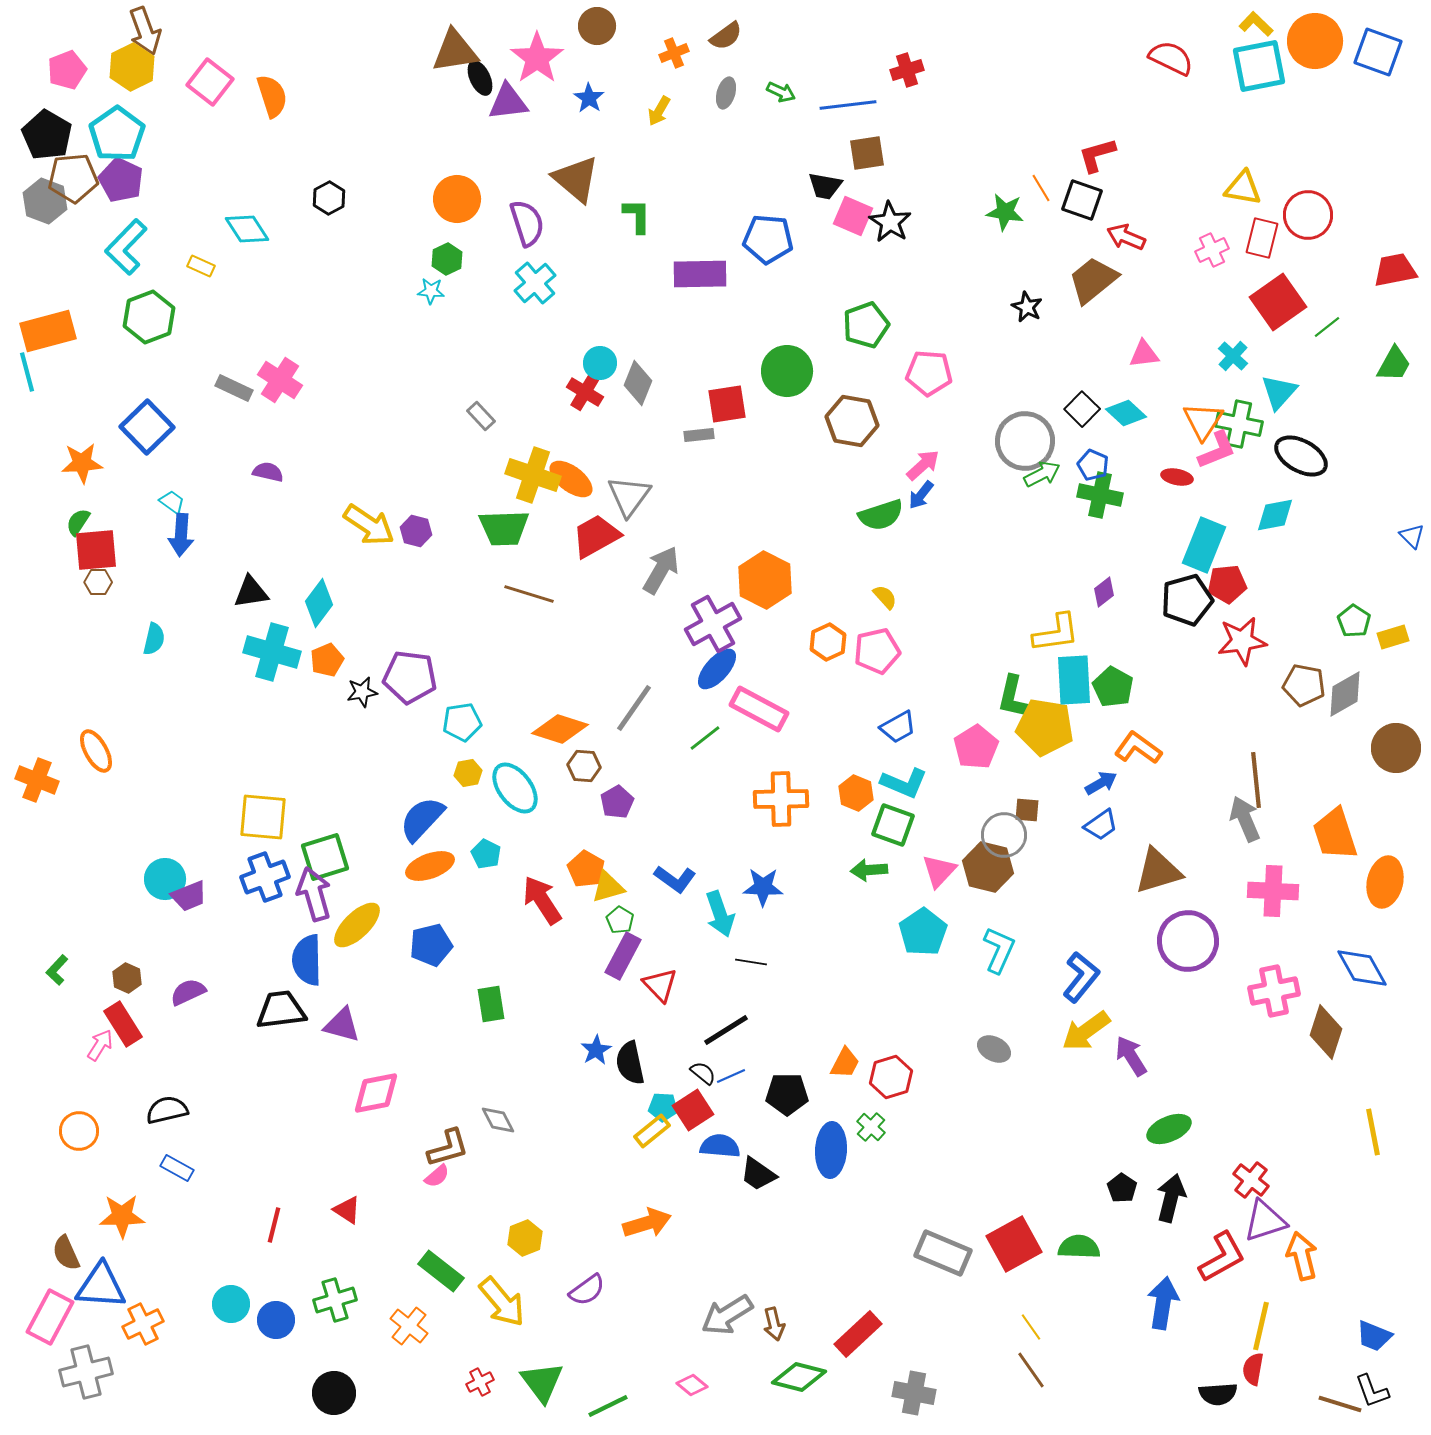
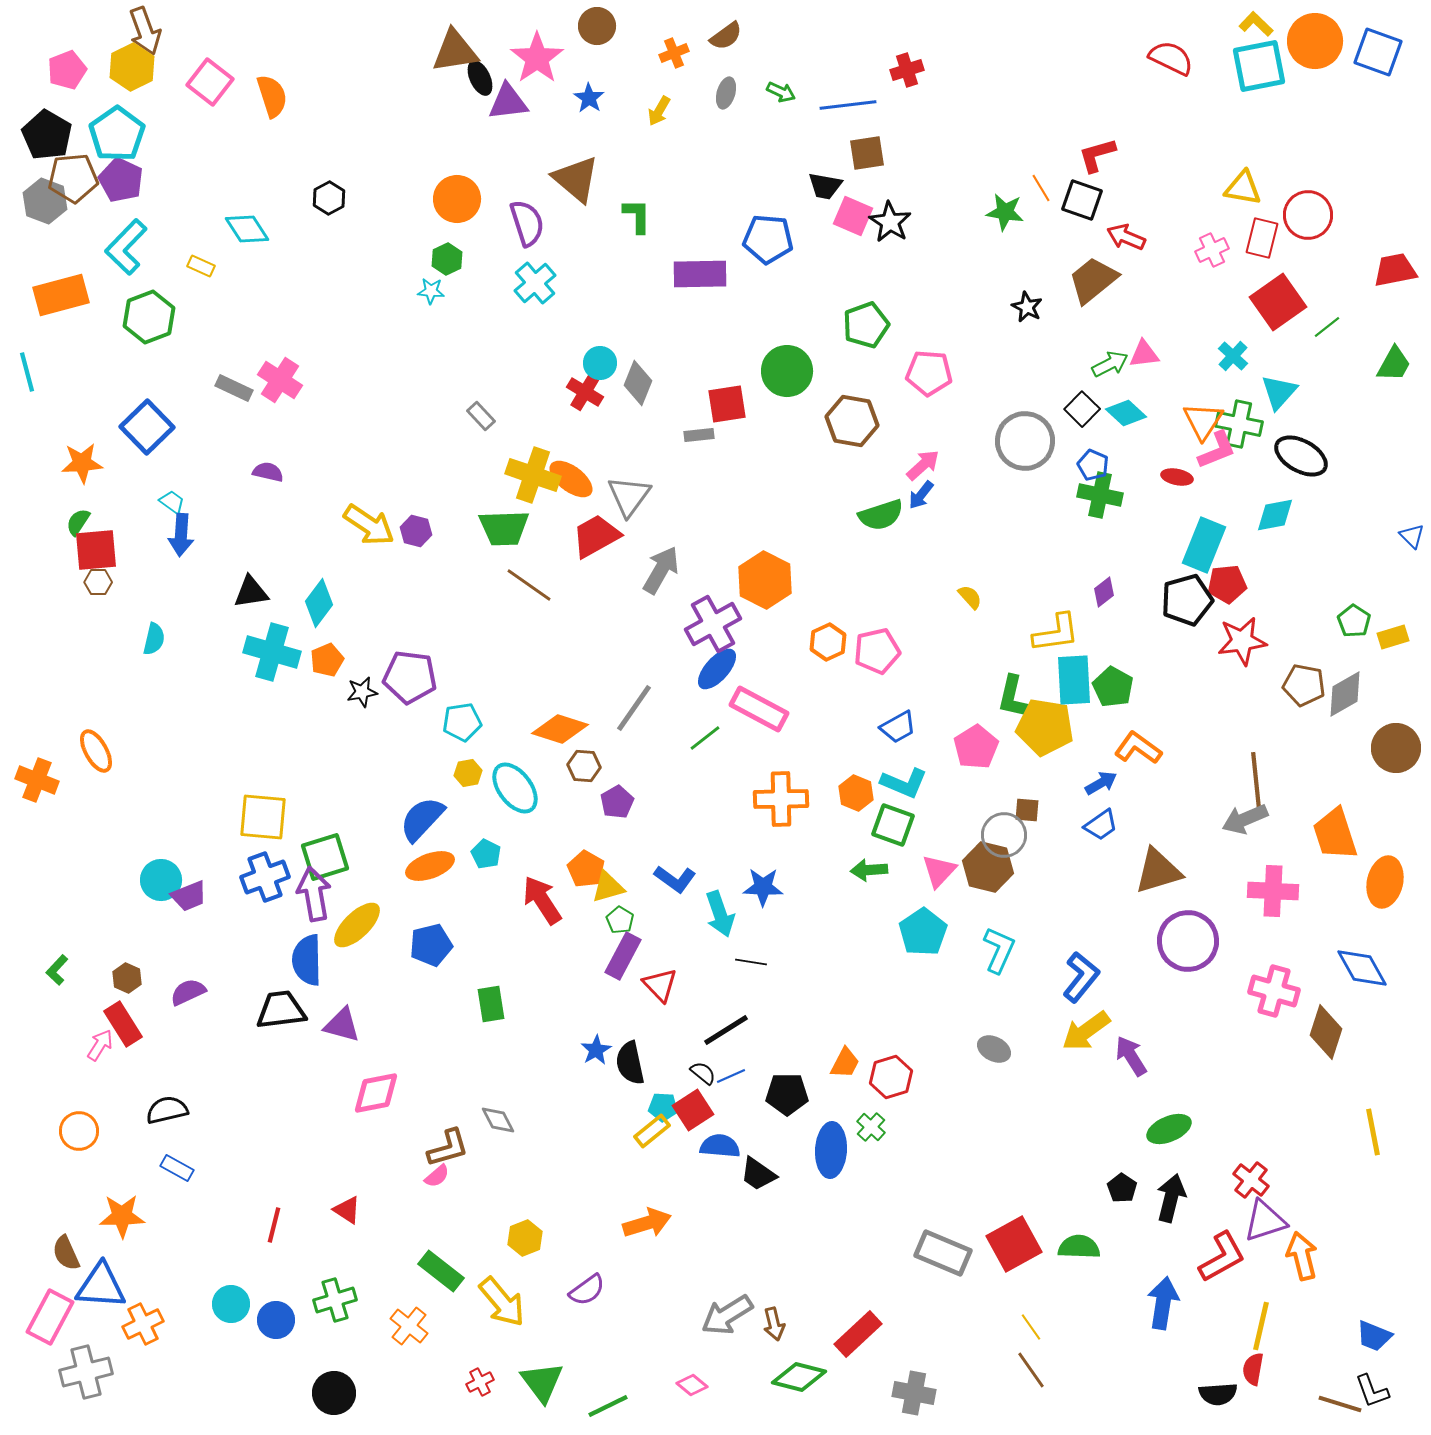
orange rectangle at (48, 331): moved 13 px right, 36 px up
green arrow at (1042, 474): moved 68 px right, 110 px up
brown line at (529, 594): moved 9 px up; rotated 18 degrees clockwise
yellow semicircle at (885, 597): moved 85 px right
gray arrow at (1245, 819): rotated 90 degrees counterclockwise
cyan circle at (165, 879): moved 4 px left, 1 px down
purple arrow at (314, 894): rotated 6 degrees clockwise
pink cross at (1274, 991): rotated 27 degrees clockwise
